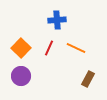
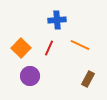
orange line: moved 4 px right, 3 px up
purple circle: moved 9 px right
